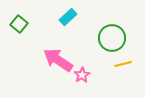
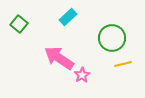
pink arrow: moved 1 px right, 2 px up
